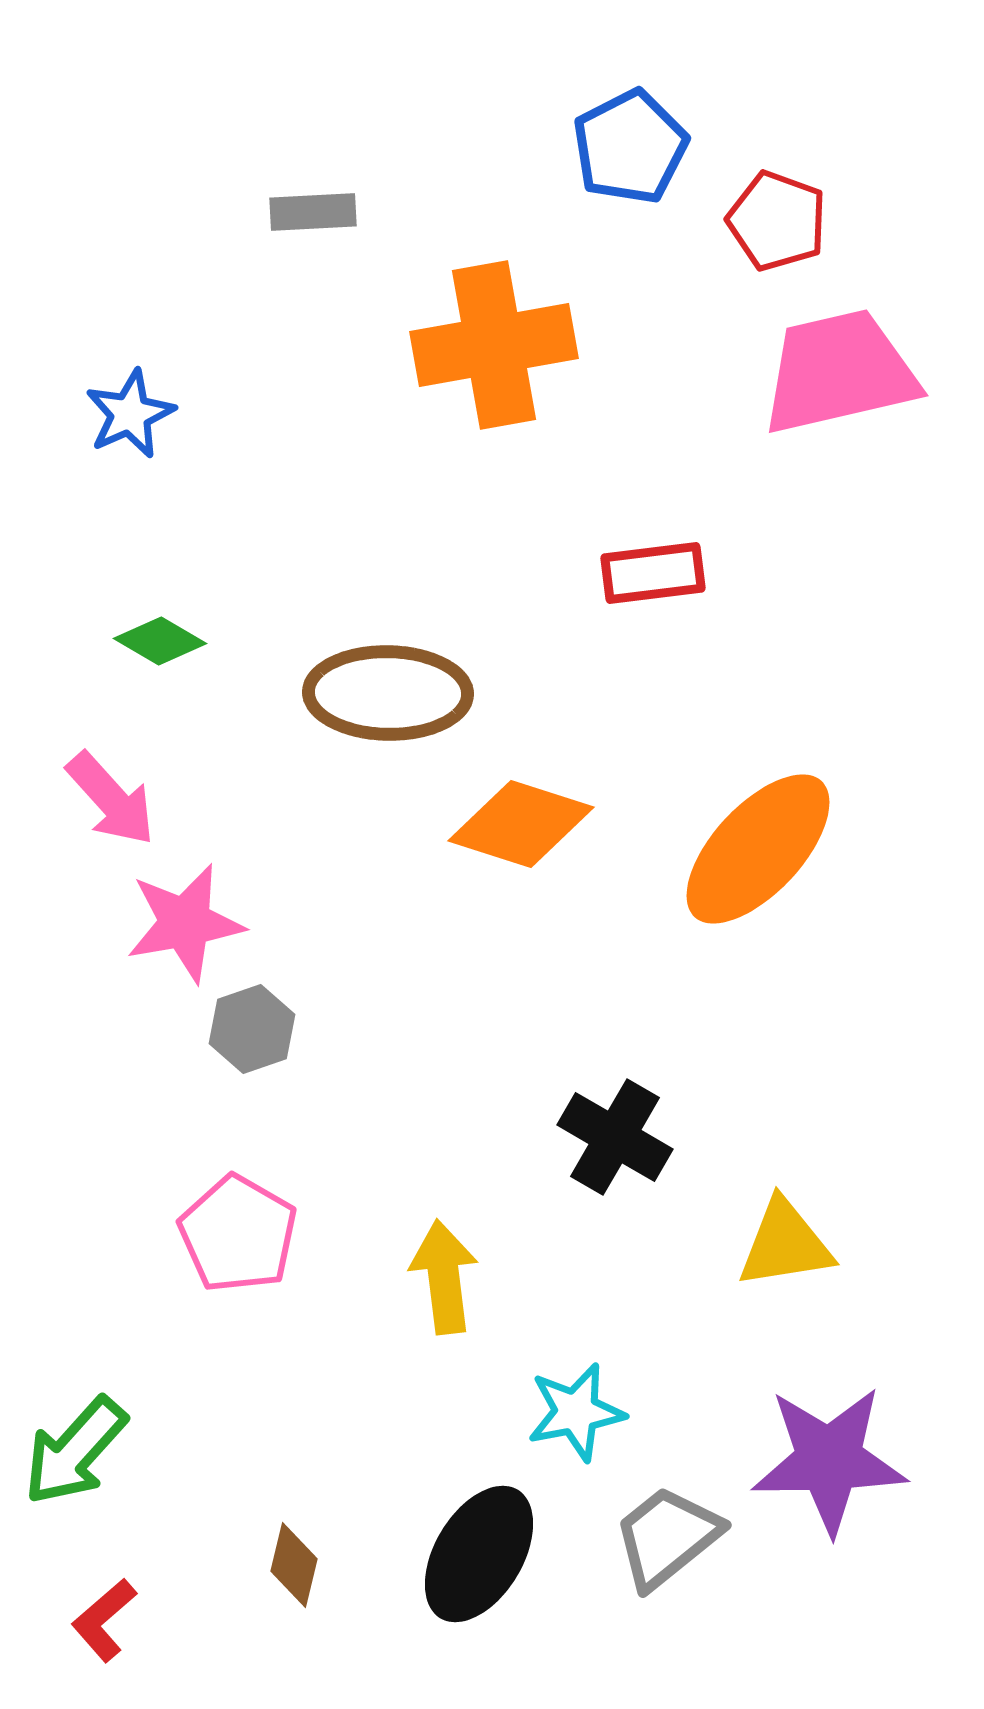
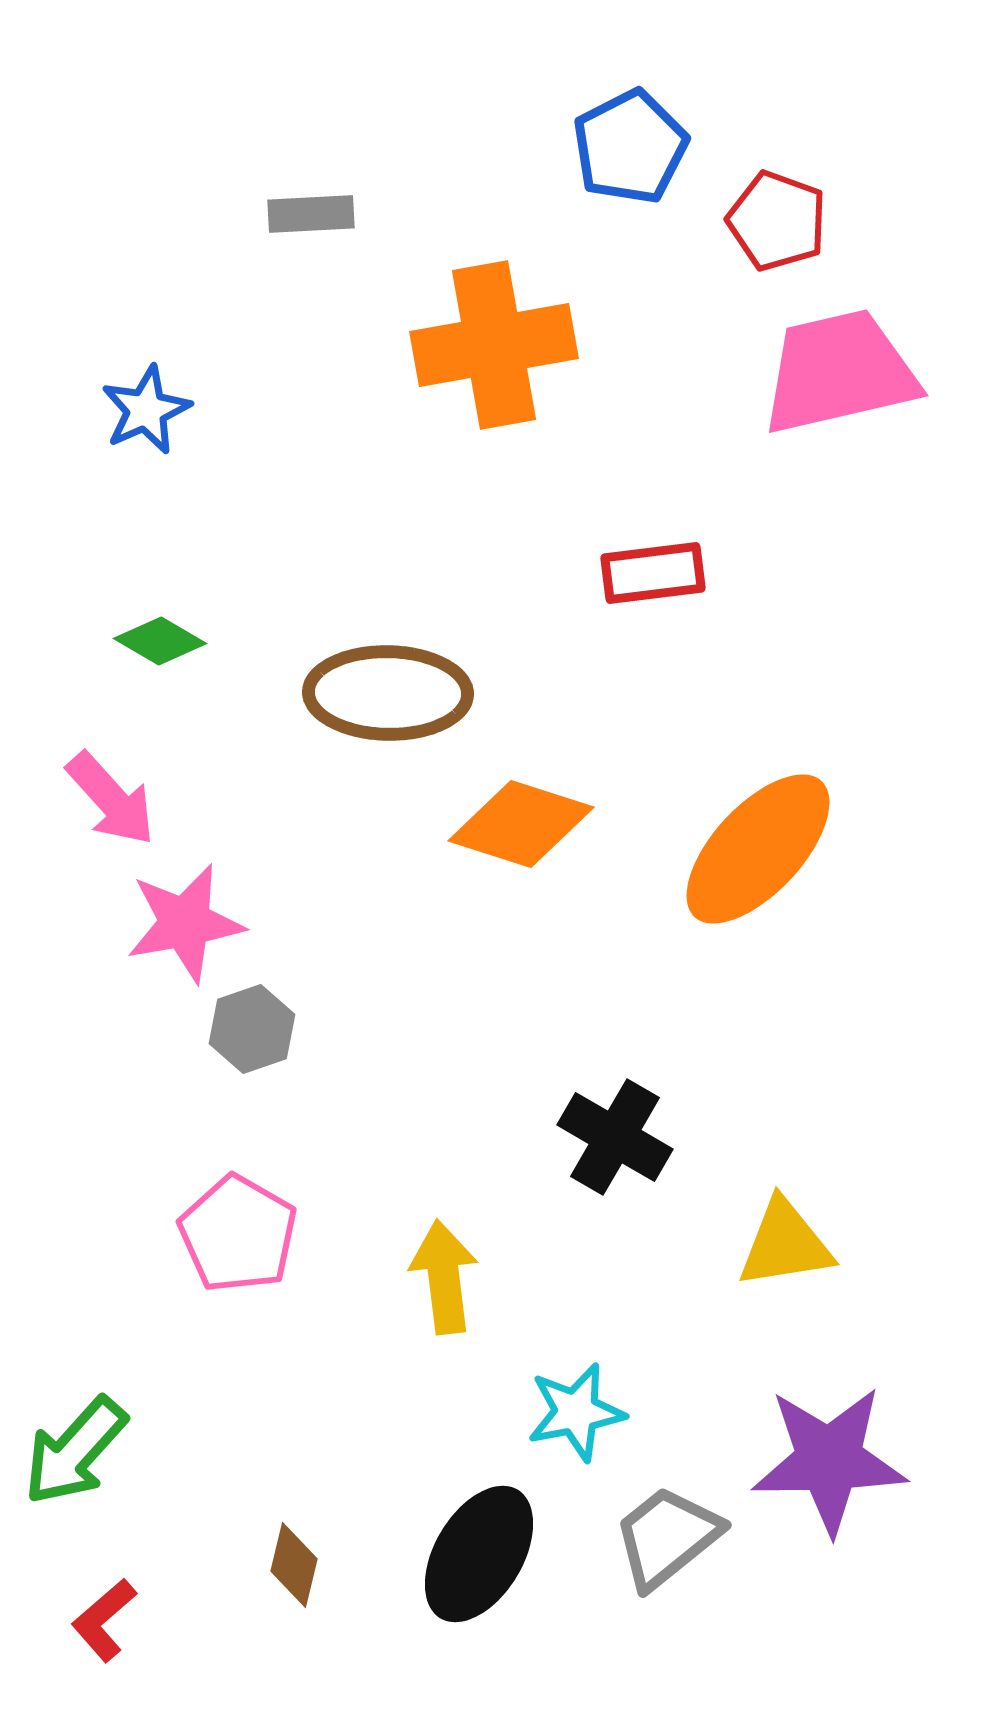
gray rectangle: moved 2 px left, 2 px down
blue star: moved 16 px right, 4 px up
